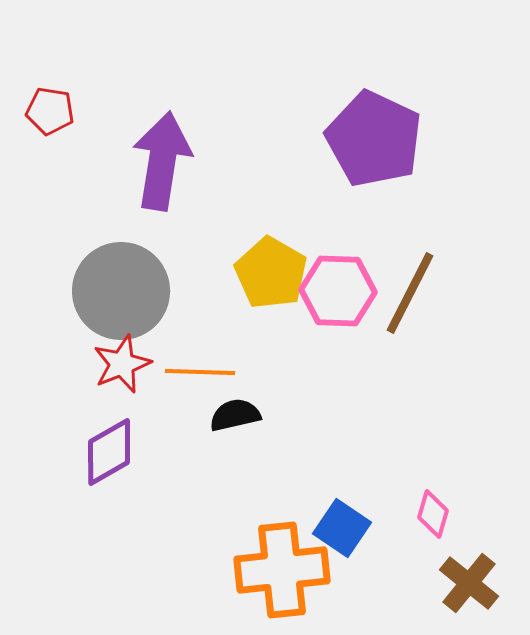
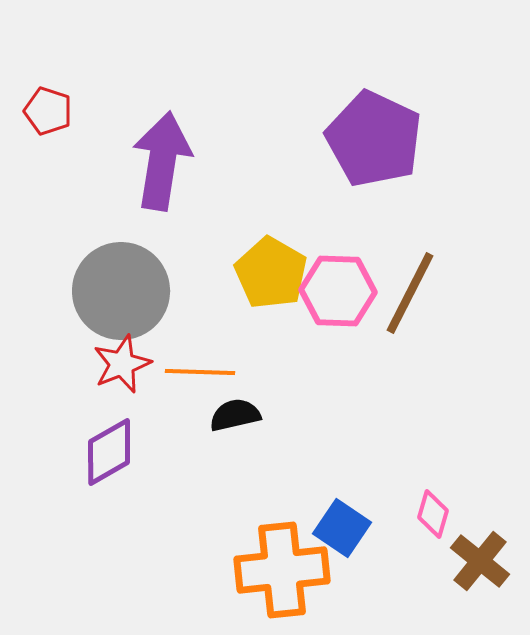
red pentagon: moved 2 px left; rotated 9 degrees clockwise
brown cross: moved 11 px right, 22 px up
